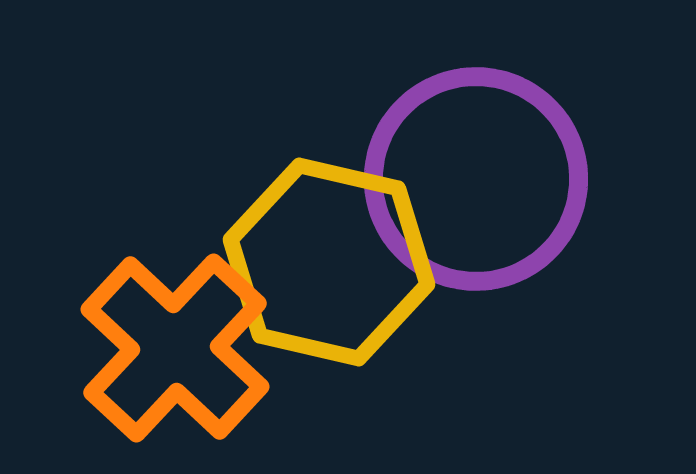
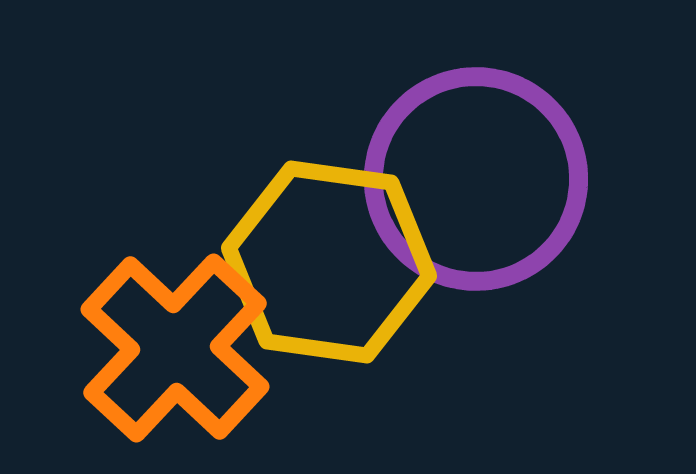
yellow hexagon: rotated 5 degrees counterclockwise
